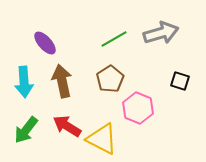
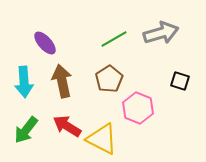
brown pentagon: moved 1 px left
